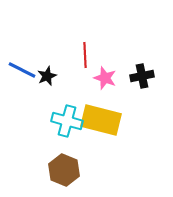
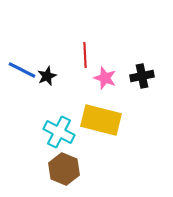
cyan cross: moved 8 px left, 11 px down; rotated 12 degrees clockwise
brown hexagon: moved 1 px up
